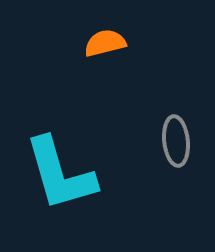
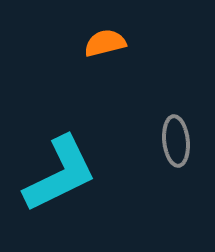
cyan L-shape: rotated 100 degrees counterclockwise
